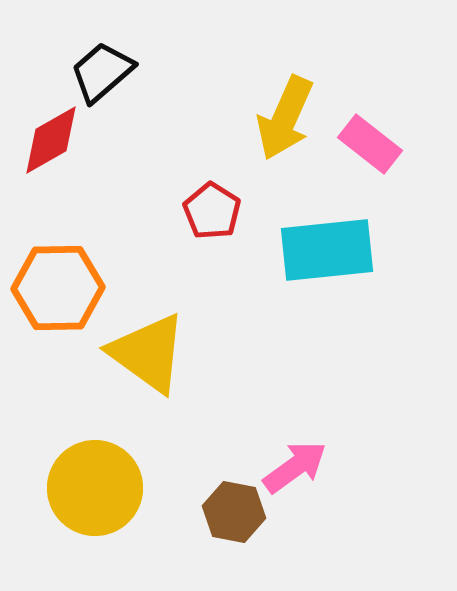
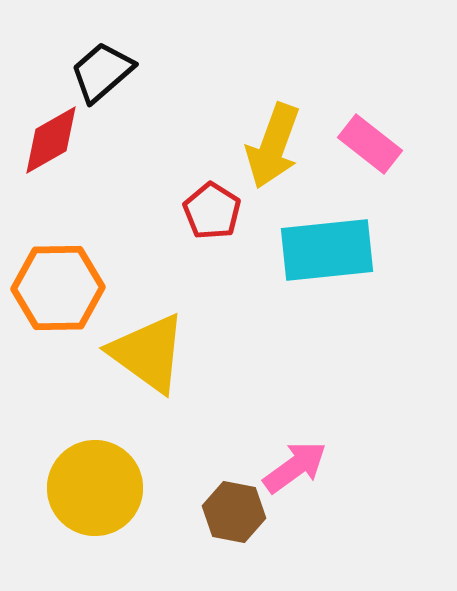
yellow arrow: moved 12 px left, 28 px down; rotated 4 degrees counterclockwise
